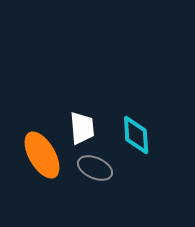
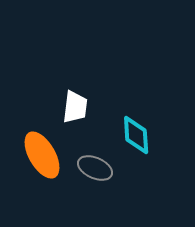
white trapezoid: moved 7 px left, 21 px up; rotated 12 degrees clockwise
